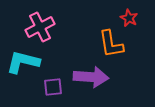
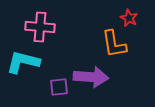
pink cross: rotated 32 degrees clockwise
orange L-shape: moved 3 px right
purple square: moved 6 px right
